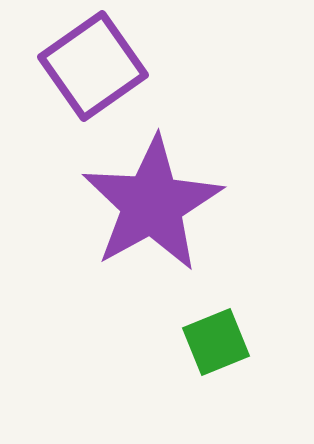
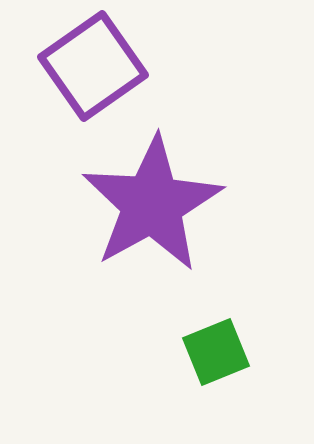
green square: moved 10 px down
